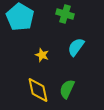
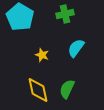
green cross: rotated 30 degrees counterclockwise
cyan semicircle: moved 1 px down
